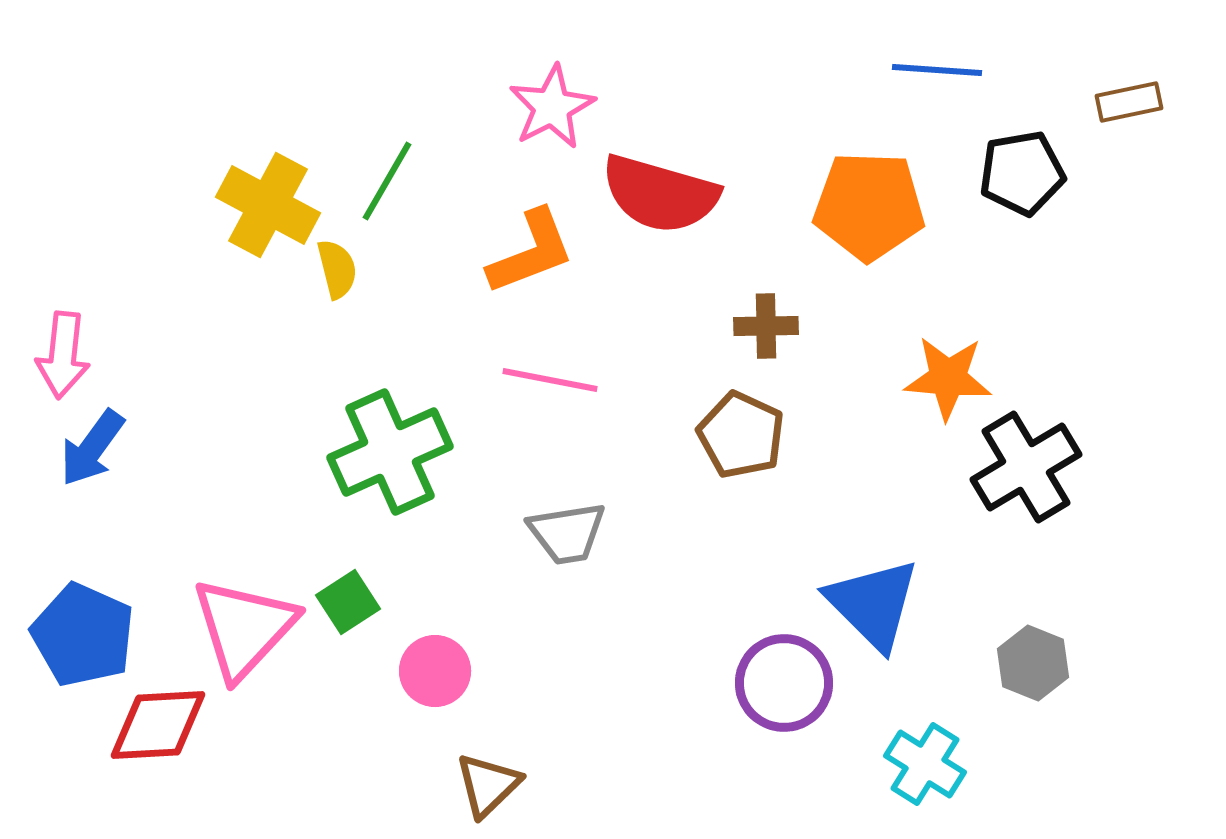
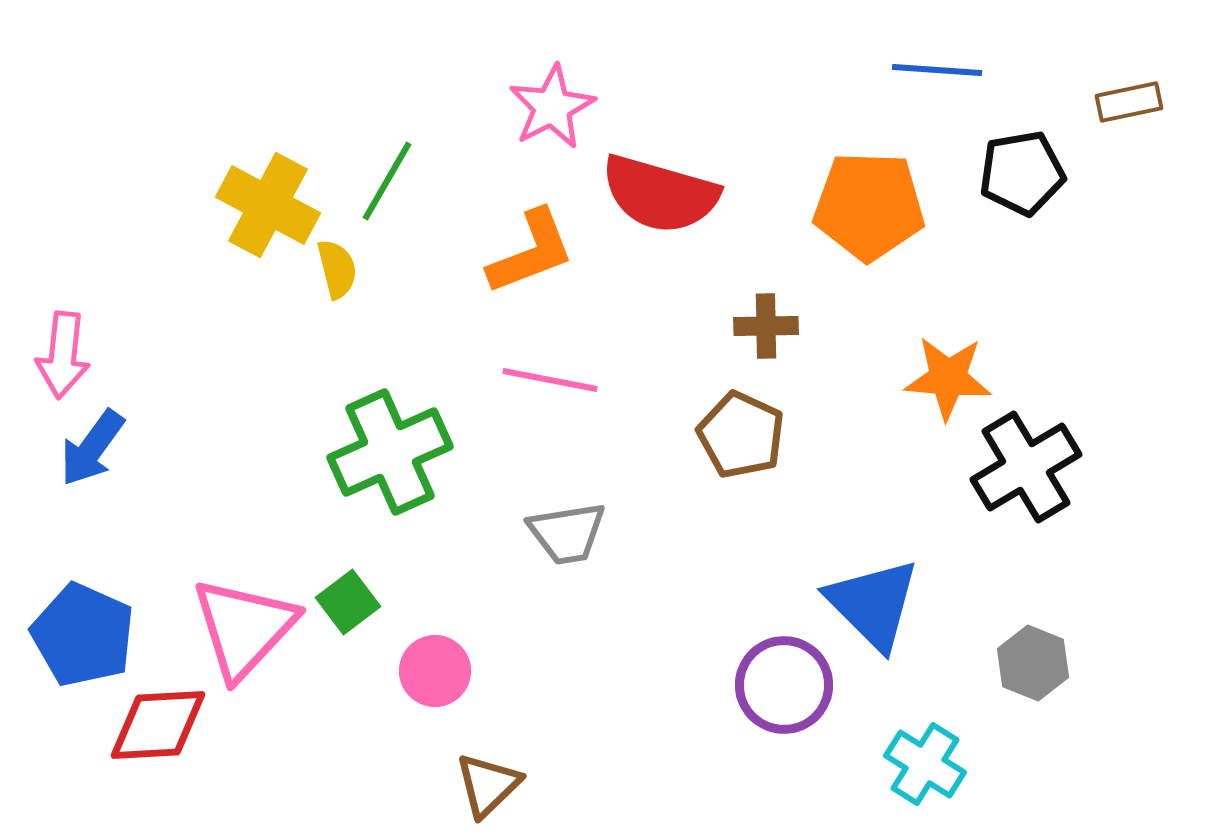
green square: rotated 4 degrees counterclockwise
purple circle: moved 2 px down
